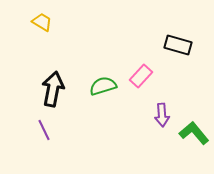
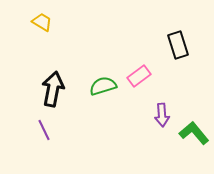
black rectangle: rotated 56 degrees clockwise
pink rectangle: moved 2 px left; rotated 10 degrees clockwise
